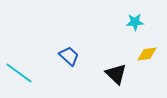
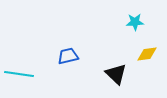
blue trapezoid: moved 1 px left; rotated 55 degrees counterclockwise
cyan line: moved 1 px down; rotated 28 degrees counterclockwise
